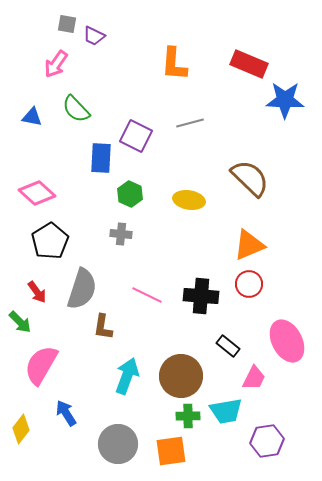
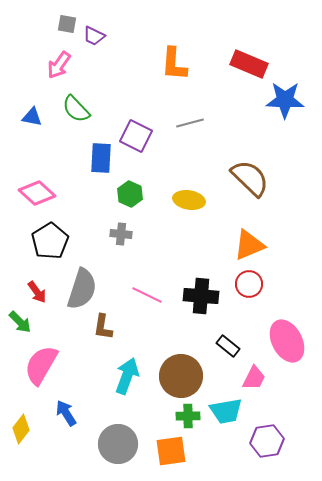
pink arrow: moved 3 px right, 1 px down
